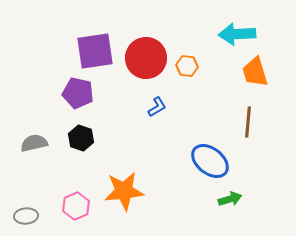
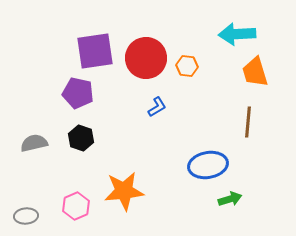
blue ellipse: moved 2 px left, 4 px down; rotated 48 degrees counterclockwise
